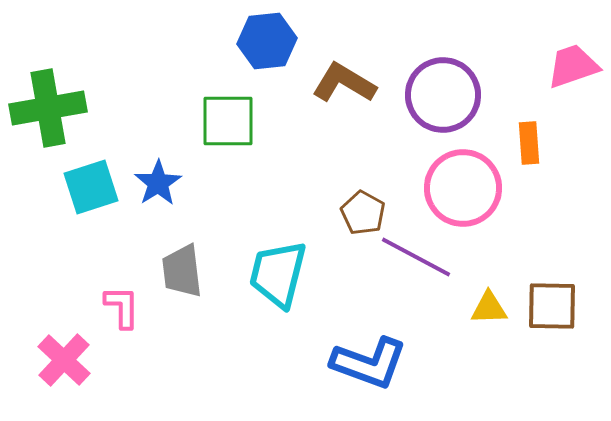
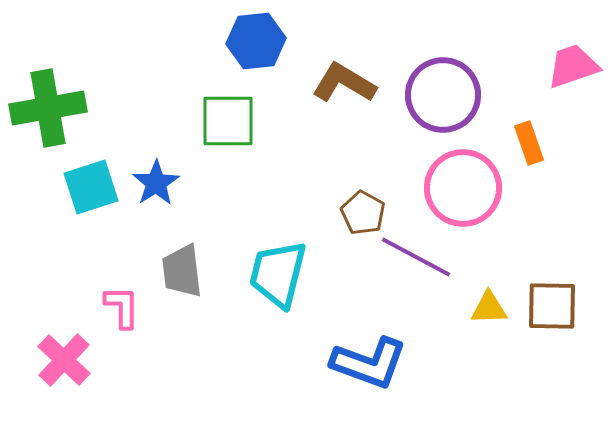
blue hexagon: moved 11 px left
orange rectangle: rotated 15 degrees counterclockwise
blue star: moved 2 px left
